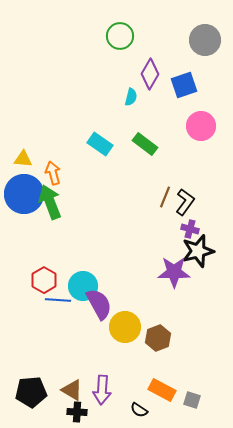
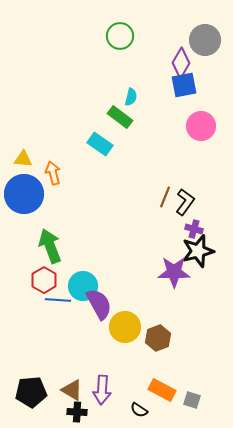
purple diamond: moved 31 px right, 11 px up
blue square: rotated 8 degrees clockwise
green rectangle: moved 25 px left, 27 px up
green arrow: moved 44 px down
purple cross: moved 4 px right
